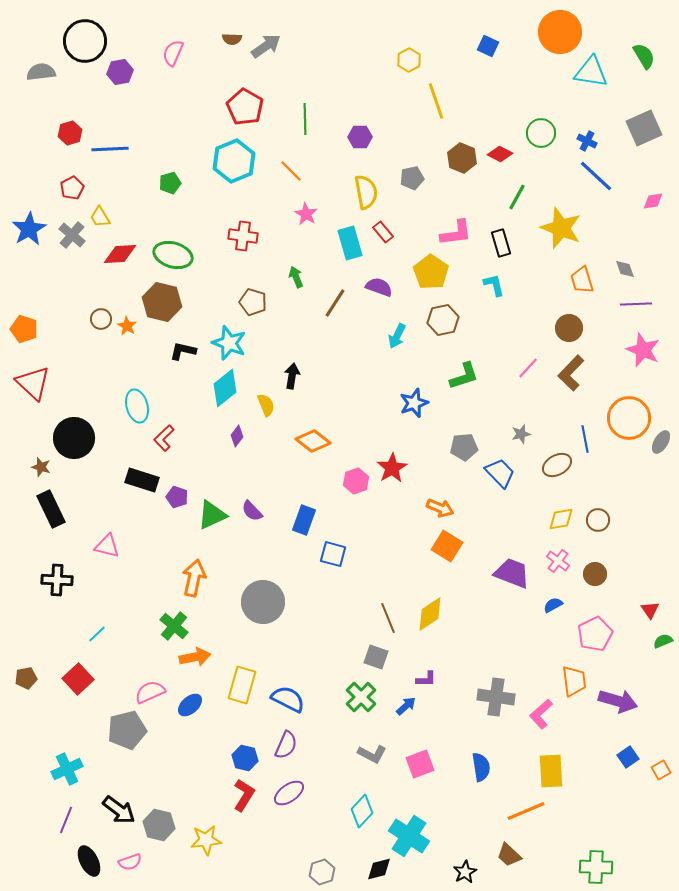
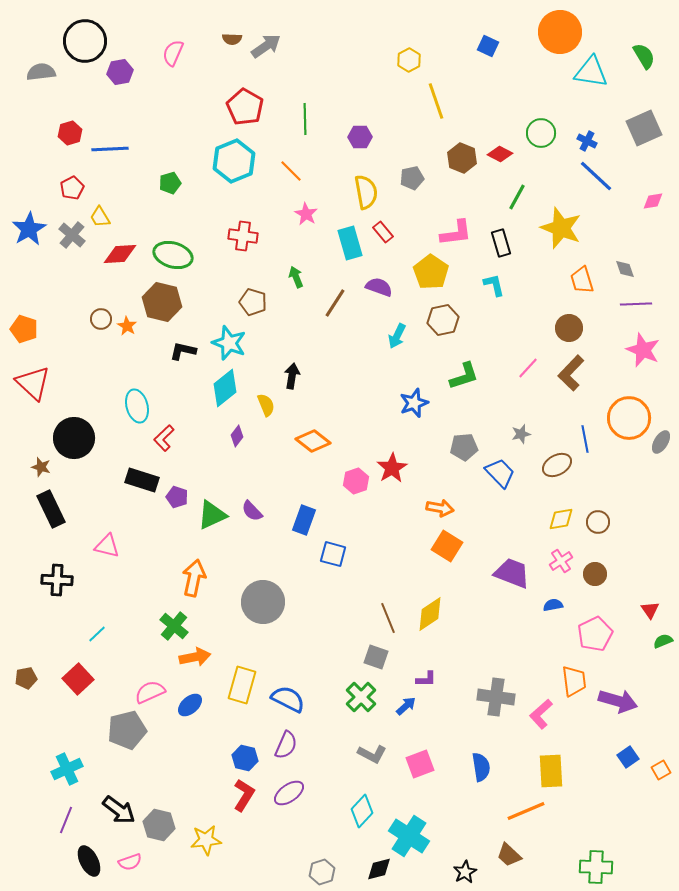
orange arrow at (440, 508): rotated 12 degrees counterclockwise
brown circle at (598, 520): moved 2 px down
pink cross at (558, 561): moved 3 px right; rotated 20 degrees clockwise
blue semicircle at (553, 605): rotated 18 degrees clockwise
